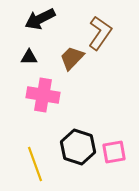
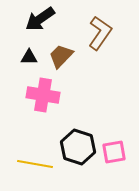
black arrow: rotated 8 degrees counterclockwise
brown trapezoid: moved 11 px left, 2 px up
yellow line: rotated 60 degrees counterclockwise
